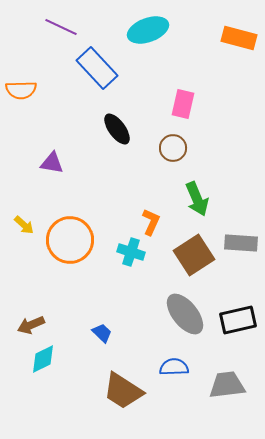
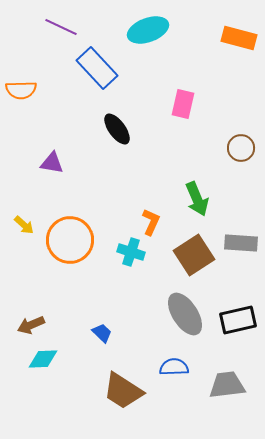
brown circle: moved 68 px right
gray ellipse: rotated 6 degrees clockwise
cyan diamond: rotated 24 degrees clockwise
